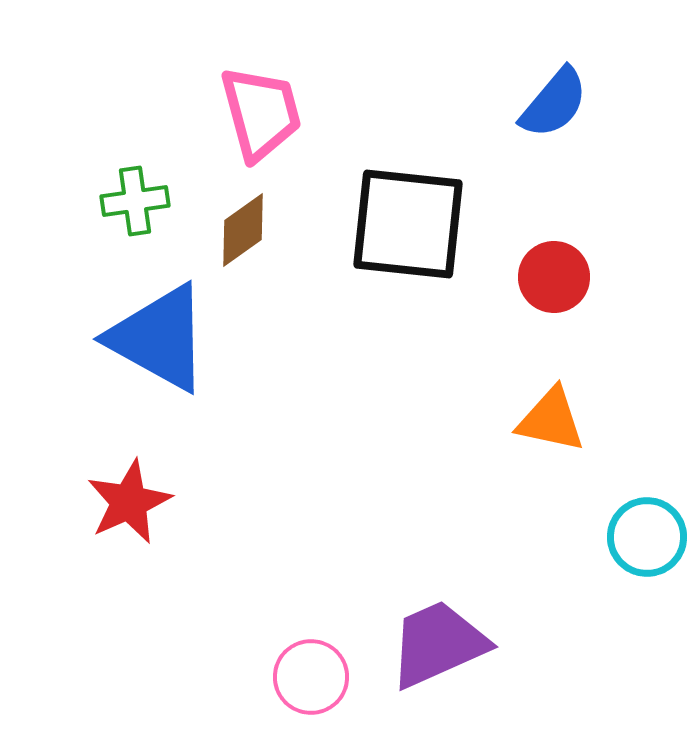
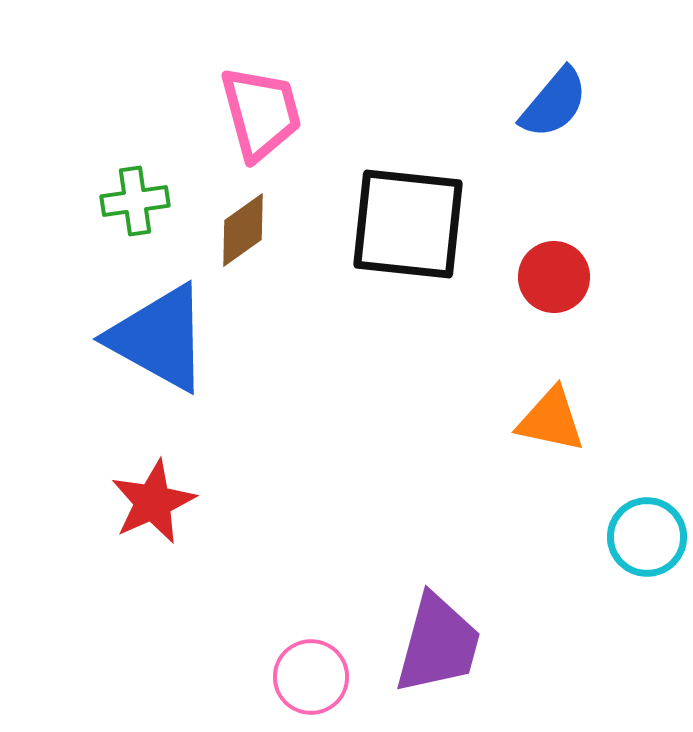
red star: moved 24 px right
purple trapezoid: rotated 129 degrees clockwise
